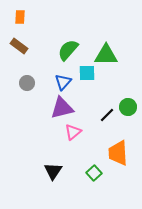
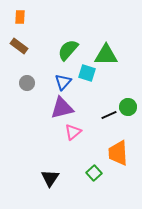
cyan square: rotated 18 degrees clockwise
black line: moved 2 px right; rotated 21 degrees clockwise
black triangle: moved 3 px left, 7 px down
